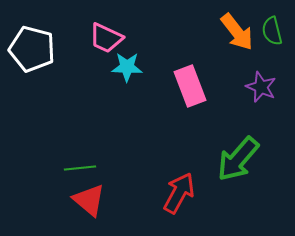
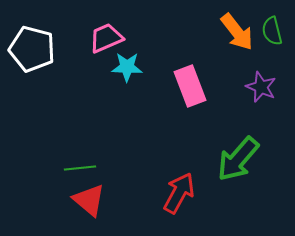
pink trapezoid: rotated 132 degrees clockwise
